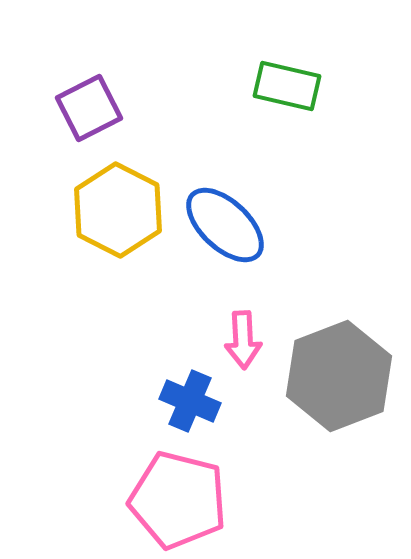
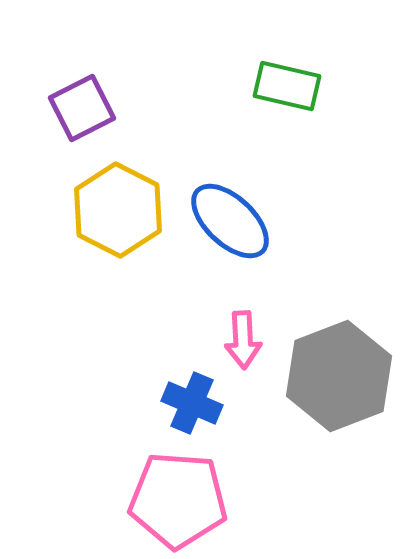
purple square: moved 7 px left
blue ellipse: moved 5 px right, 4 px up
blue cross: moved 2 px right, 2 px down
pink pentagon: rotated 10 degrees counterclockwise
